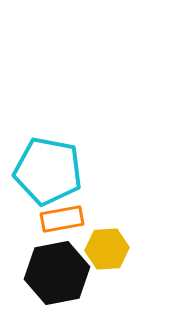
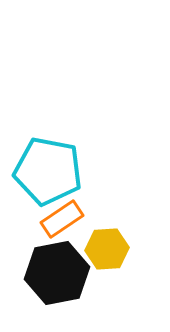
orange rectangle: rotated 24 degrees counterclockwise
